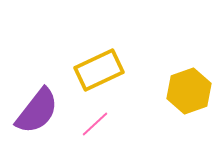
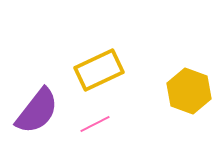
yellow hexagon: rotated 21 degrees counterclockwise
pink line: rotated 16 degrees clockwise
